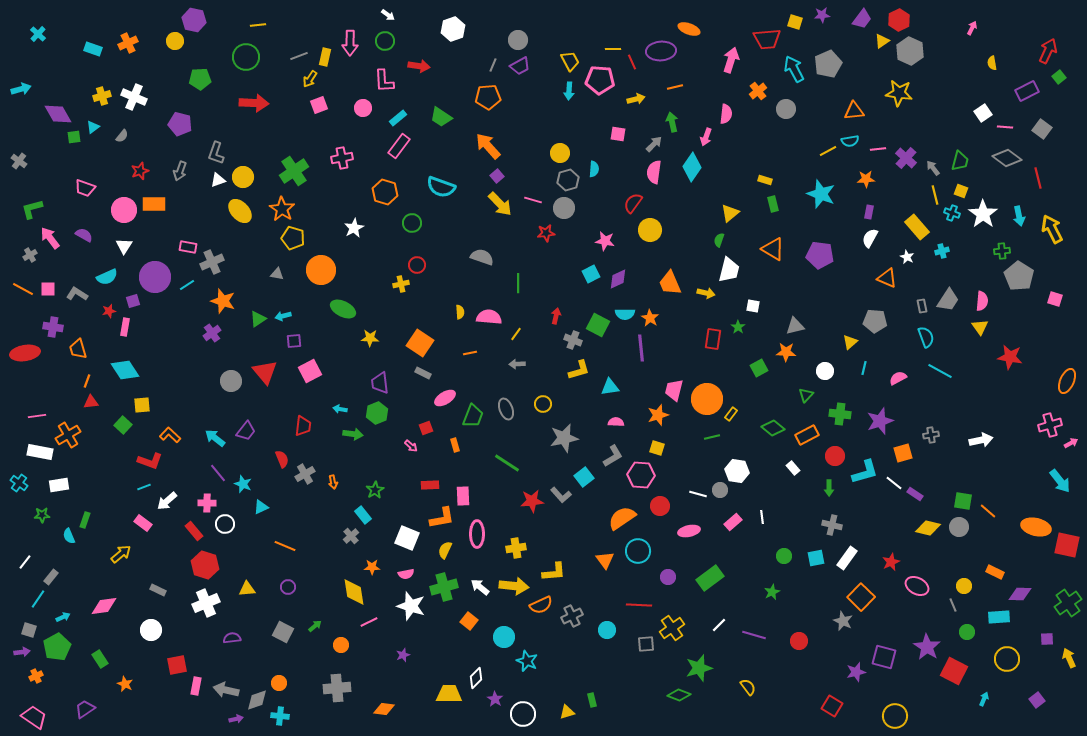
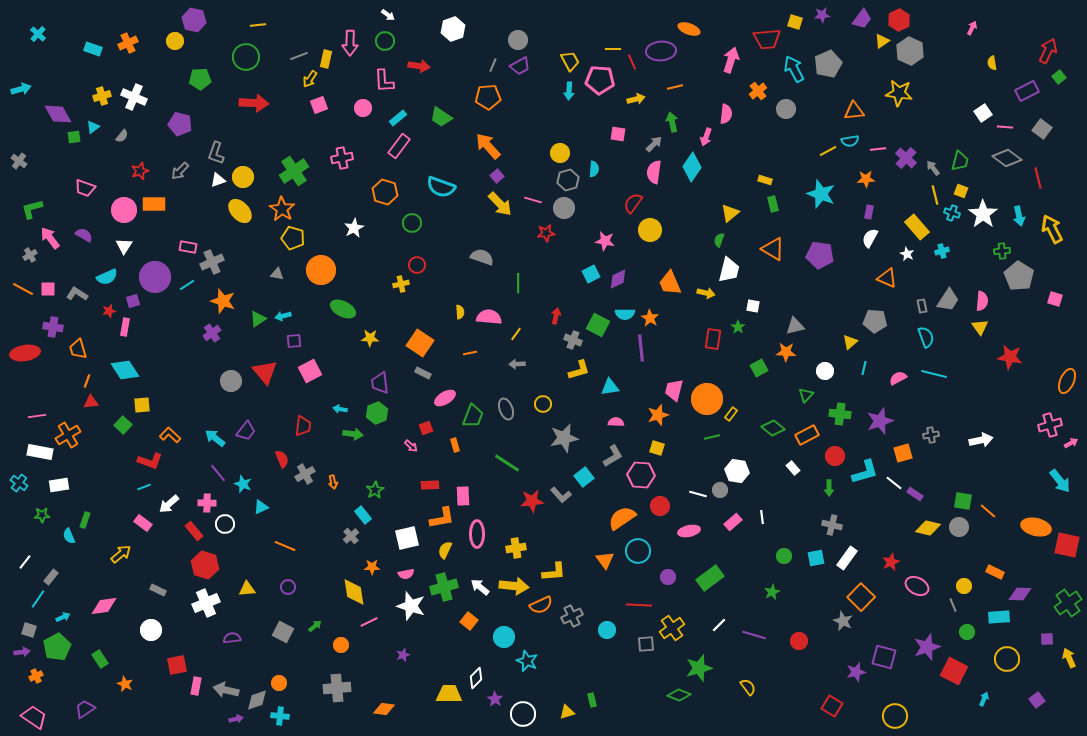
yellow rectangle at (325, 57): moved 1 px right, 2 px down
gray arrow at (180, 171): rotated 24 degrees clockwise
white star at (907, 257): moved 3 px up
cyan line at (940, 371): moved 6 px left, 3 px down; rotated 15 degrees counterclockwise
white arrow at (167, 501): moved 2 px right, 3 px down
white square at (407, 538): rotated 35 degrees counterclockwise
purple star at (927, 647): rotated 20 degrees clockwise
